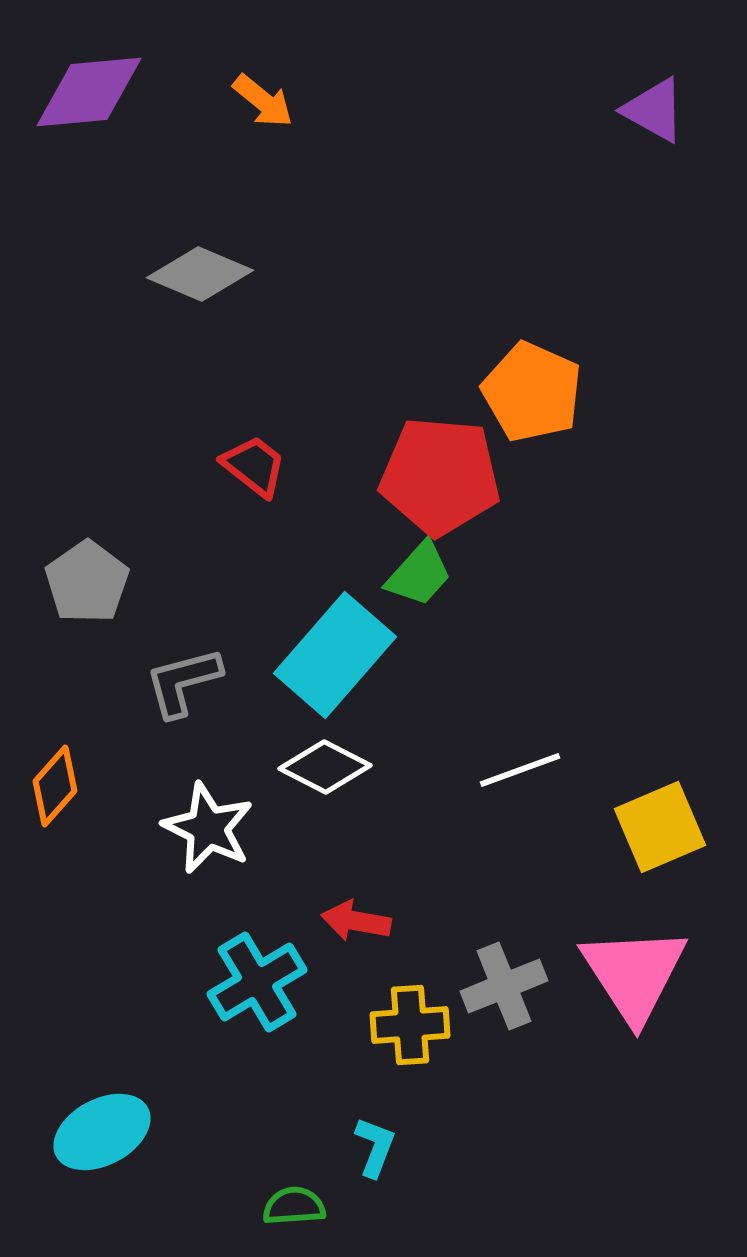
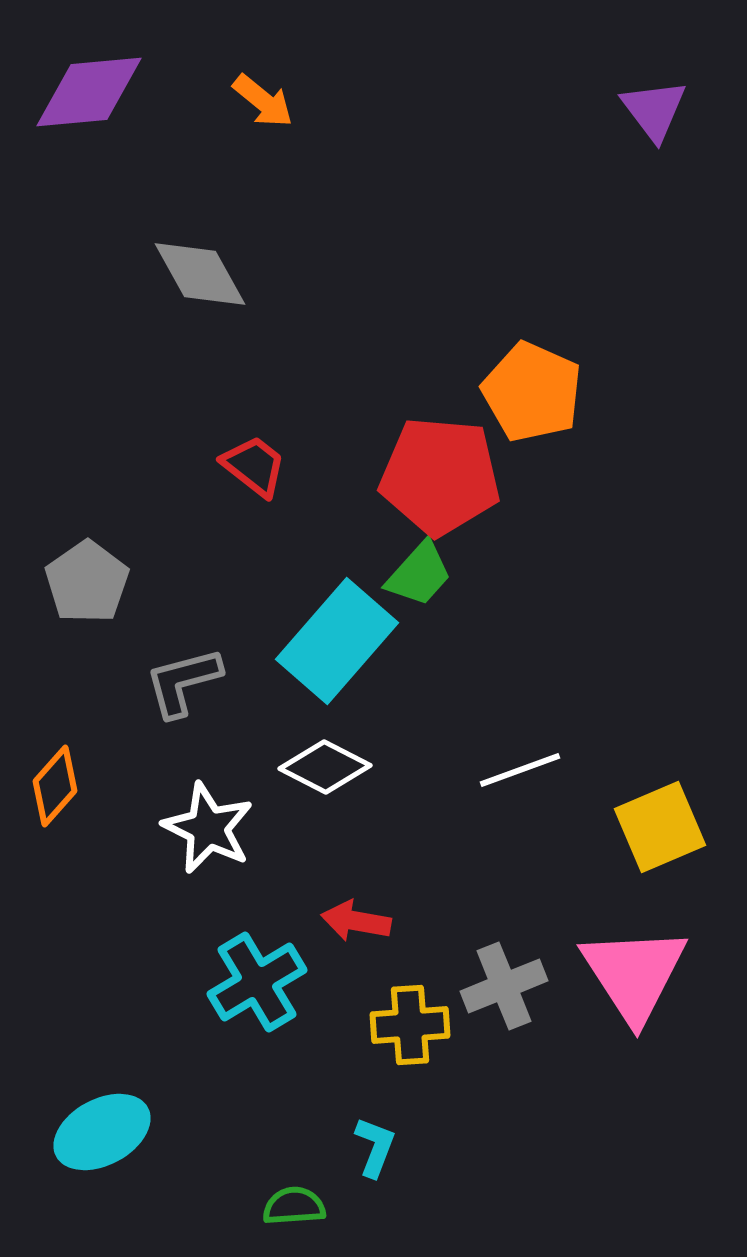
purple triangle: rotated 24 degrees clockwise
gray diamond: rotated 38 degrees clockwise
cyan rectangle: moved 2 px right, 14 px up
